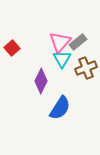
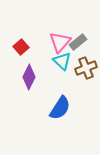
red square: moved 9 px right, 1 px up
cyan triangle: moved 2 px down; rotated 18 degrees counterclockwise
purple diamond: moved 12 px left, 4 px up
